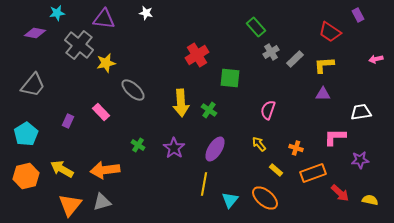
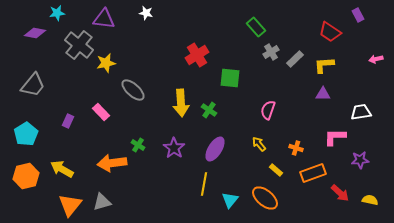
orange arrow at (105, 170): moved 7 px right, 7 px up
